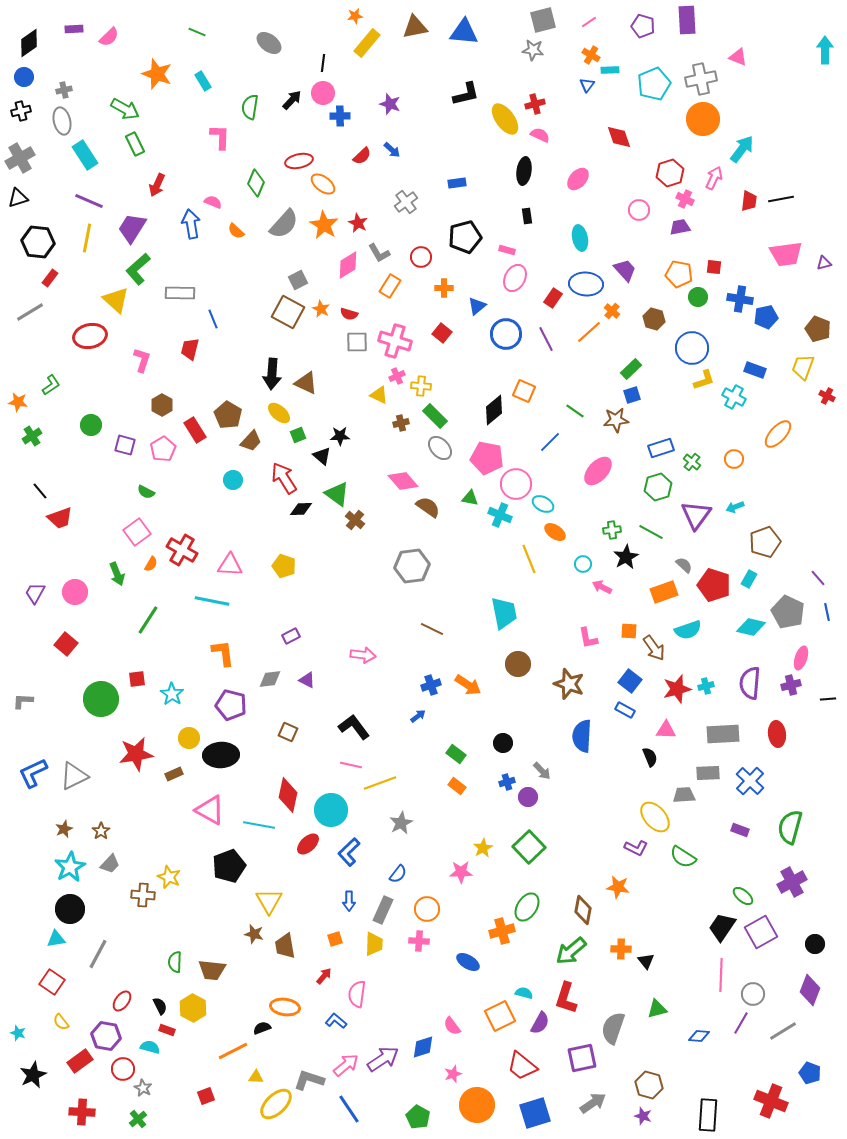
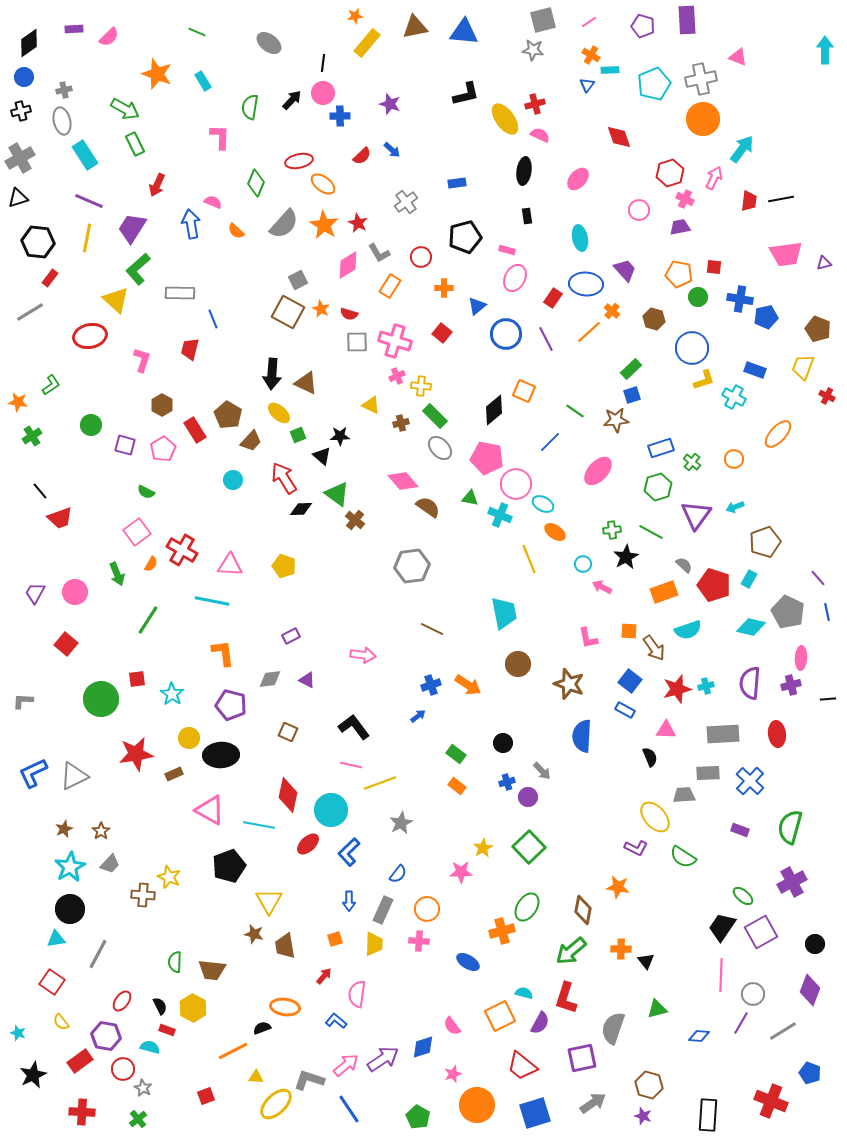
yellow triangle at (379, 395): moved 8 px left, 10 px down
pink ellipse at (801, 658): rotated 15 degrees counterclockwise
